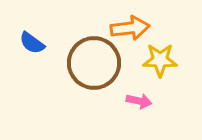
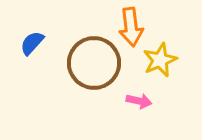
orange arrow: moved 1 px right, 1 px up; rotated 90 degrees clockwise
blue semicircle: rotated 96 degrees clockwise
yellow star: rotated 24 degrees counterclockwise
